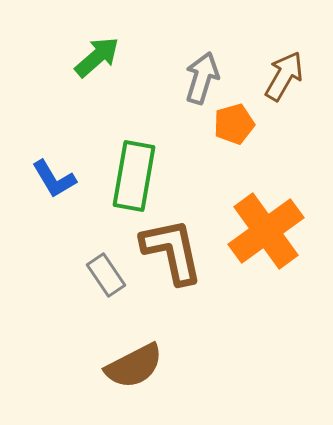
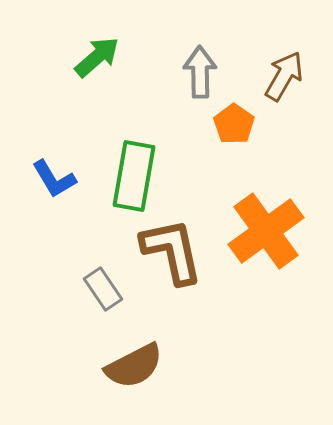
gray arrow: moved 2 px left, 6 px up; rotated 18 degrees counterclockwise
orange pentagon: rotated 21 degrees counterclockwise
gray rectangle: moved 3 px left, 14 px down
